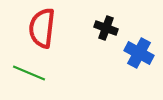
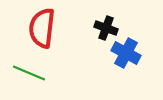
blue cross: moved 13 px left
